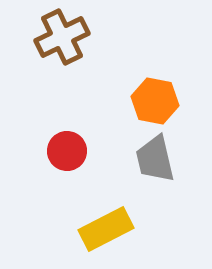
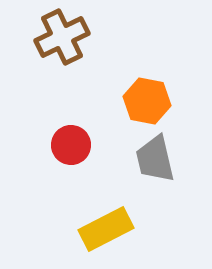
orange hexagon: moved 8 px left
red circle: moved 4 px right, 6 px up
